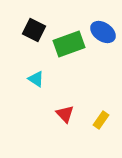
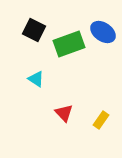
red triangle: moved 1 px left, 1 px up
